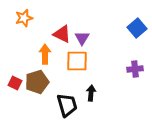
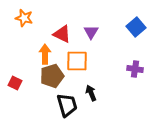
orange star: rotated 30 degrees clockwise
blue square: moved 1 px left, 1 px up
purple triangle: moved 9 px right, 6 px up
purple cross: rotated 14 degrees clockwise
brown pentagon: moved 15 px right, 6 px up
black arrow: rotated 28 degrees counterclockwise
